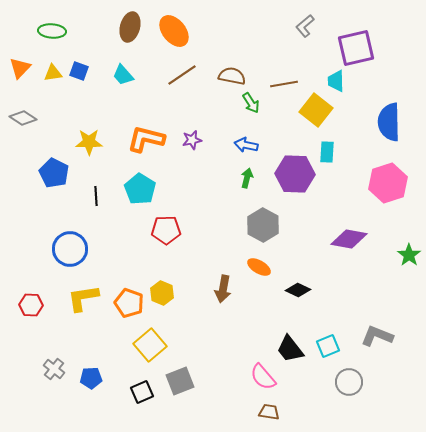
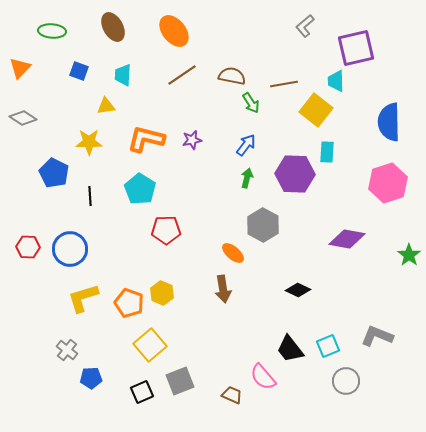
brown ellipse at (130, 27): moved 17 px left; rotated 44 degrees counterclockwise
yellow triangle at (53, 73): moved 53 px right, 33 px down
cyan trapezoid at (123, 75): rotated 45 degrees clockwise
blue arrow at (246, 145): rotated 115 degrees clockwise
black line at (96, 196): moved 6 px left
purple diamond at (349, 239): moved 2 px left
orange ellipse at (259, 267): moved 26 px left, 14 px up; rotated 10 degrees clockwise
brown arrow at (223, 289): rotated 20 degrees counterclockwise
yellow L-shape at (83, 298): rotated 8 degrees counterclockwise
red hexagon at (31, 305): moved 3 px left, 58 px up
gray cross at (54, 369): moved 13 px right, 19 px up
gray circle at (349, 382): moved 3 px left, 1 px up
brown trapezoid at (269, 412): moved 37 px left, 17 px up; rotated 15 degrees clockwise
